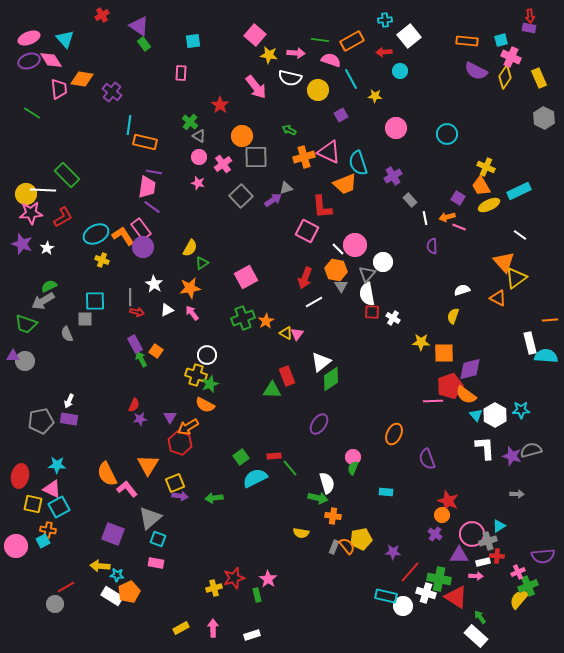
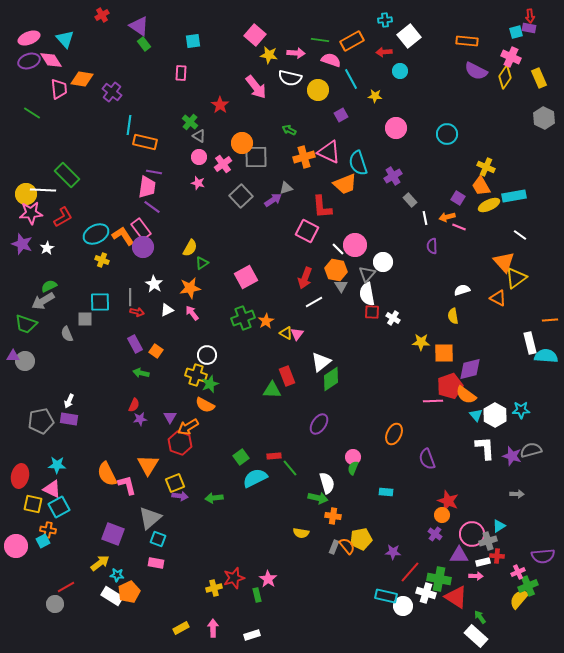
cyan square at (501, 40): moved 15 px right, 8 px up
orange circle at (242, 136): moved 7 px down
cyan rectangle at (519, 191): moved 5 px left, 5 px down; rotated 15 degrees clockwise
cyan square at (95, 301): moved 5 px right, 1 px down
yellow semicircle at (453, 316): rotated 28 degrees counterclockwise
green arrow at (141, 359): moved 14 px down; rotated 49 degrees counterclockwise
pink L-shape at (127, 489): moved 4 px up; rotated 25 degrees clockwise
yellow arrow at (100, 566): moved 3 px up; rotated 138 degrees clockwise
